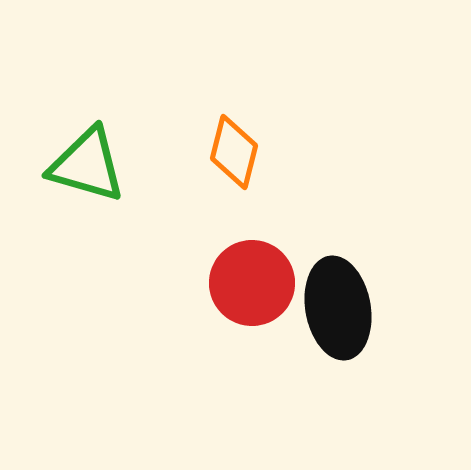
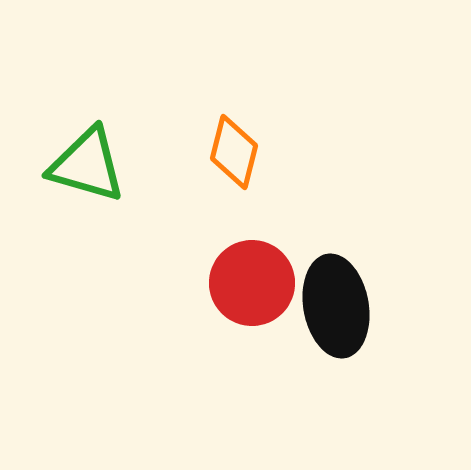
black ellipse: moved 2 px left, 2 px up
